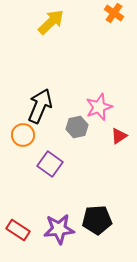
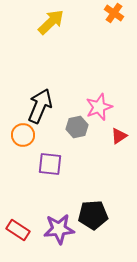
purple square: rotated 30 degrees counterclockwise
black pentagon: moved 4 px left, 5 px up
